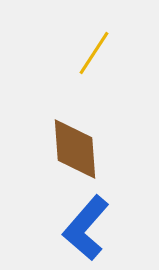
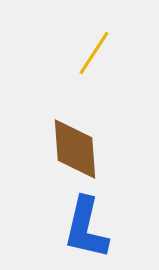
blue L-shape: rotated 28 degrees counterclockwise
